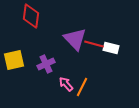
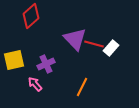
red diamond: rotated 40 degrees clockwise
white rectangle: rotated 63 degrees counterclockwise
pink arrow: moved 31 px left
